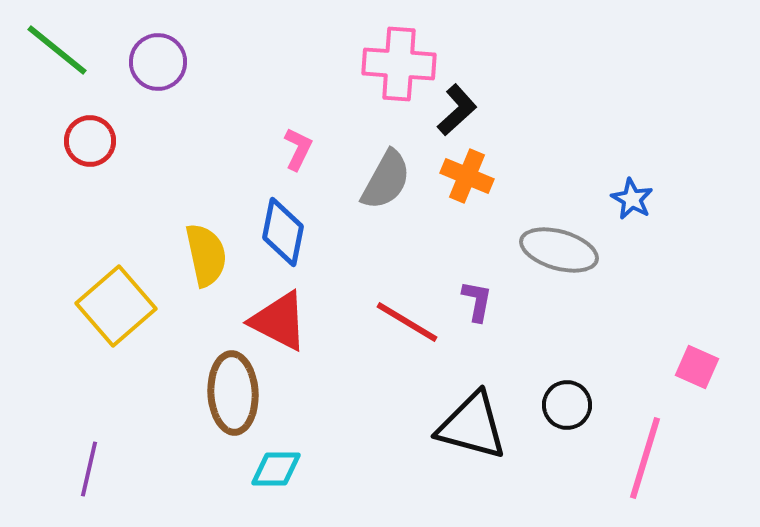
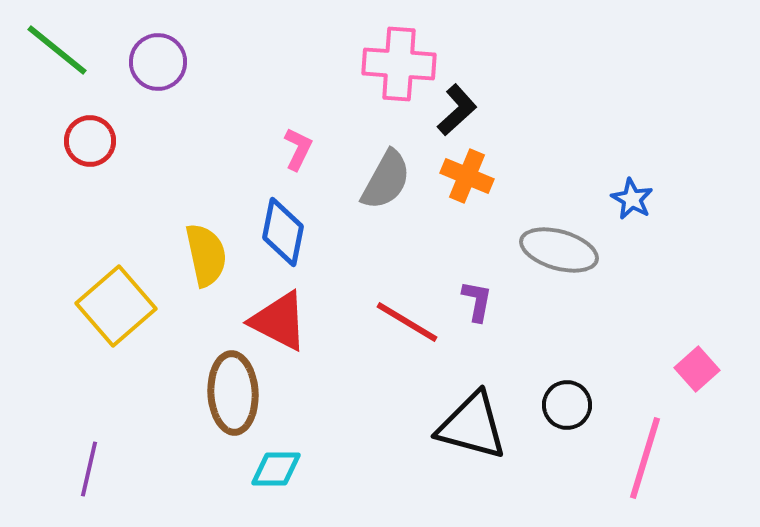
pink square: moved 2 px down; rotated 24 degrees clockwise
